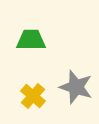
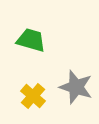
green trapezoid: rotated 16 degrees clockwise
